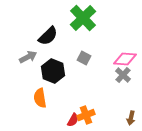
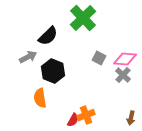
gray square: moved 15 px right
